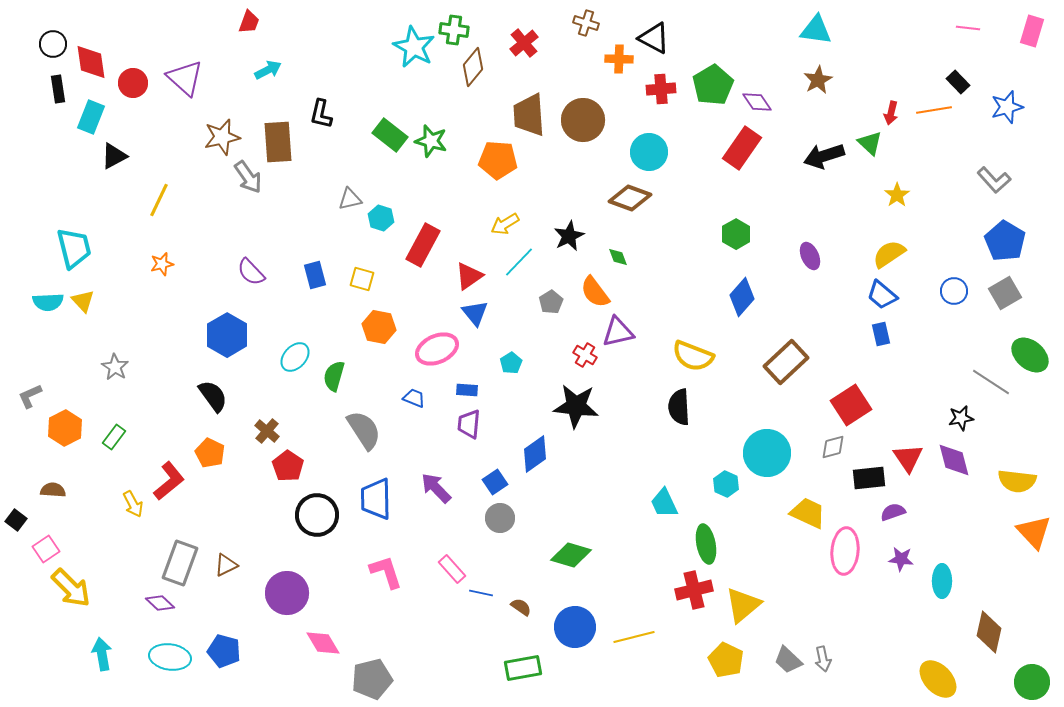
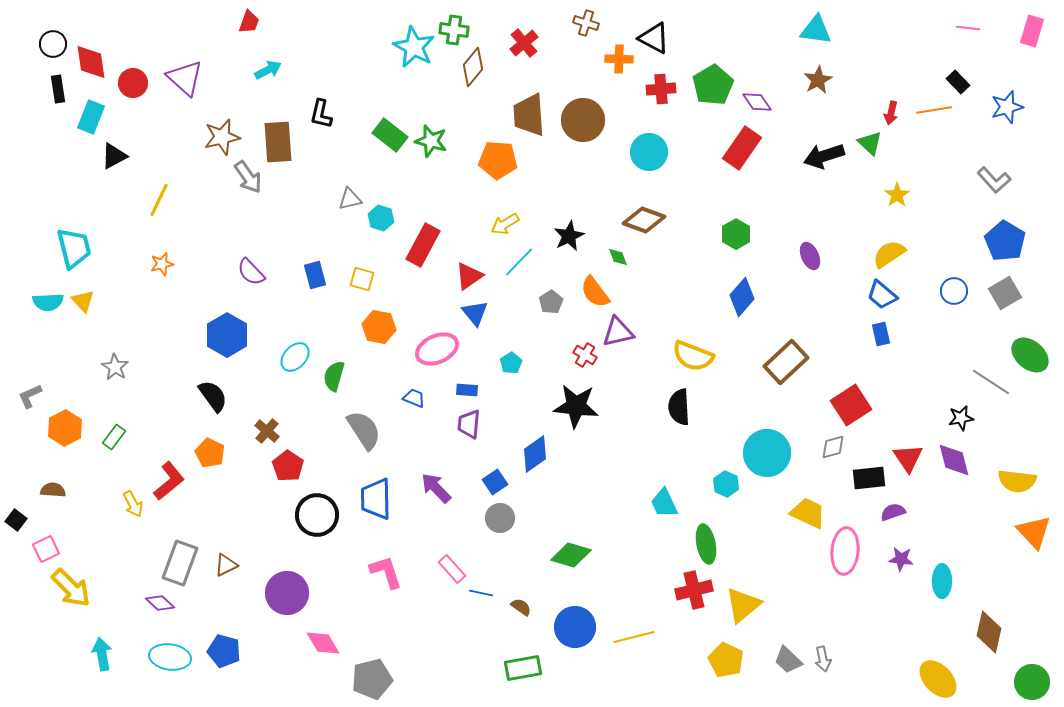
brown diamond at (630, 198): moved 14 px right, 22 px down
pink square at (46, 549): rotated 8 degrees clockwise
